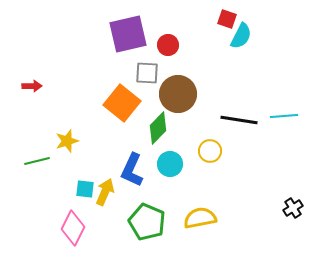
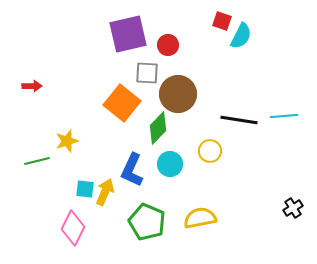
red square: moved 5 px left, 2 px down
